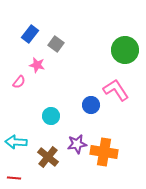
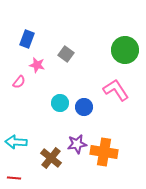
blue rectangle: moved 3 px left, 5 px down; rotated 18 degrees counterclockwise
gray square: moved 10 px right, 10 px down
blue circle: moved 7 px left, 2 px down
cyan circle: moved 9 px right, 13 px up
brown cross: moved 3 px right, 1 px down
